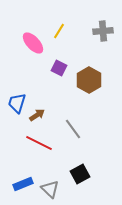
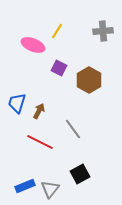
yellow line: moved 2 px left
pink ellipse: moved 2 px down; rotated 25 degrees counterclockwise
brown arrow: moved 2 px right, 4 px up; rotated 28 degrees counterclockwise
red line: moved 1 px right, 1 px up
blue rectangle: moved 2 px right, 2 px down
gray triangle: rotated 24 degrees clockwise
